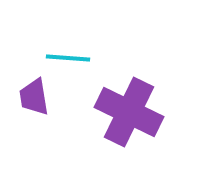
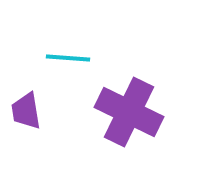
purple trapezoid: moved 8 px left, 14 px down
